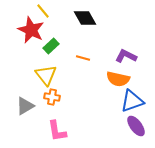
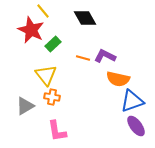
green rectangle: moved 2 px right, 2 px up
purple L-shape: moved 21 px left
